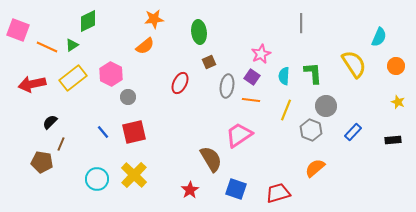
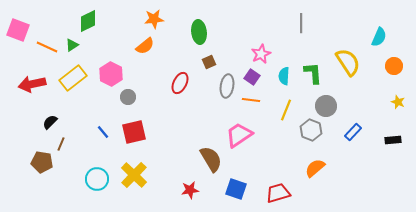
yellow semicircle at (354, 64): moved 6 px left, 2 px up
orange circle at (396, 66): moved 2 px left
red star at (190, 190): rotated 24 degrees clockwise
